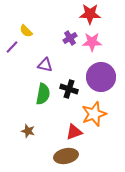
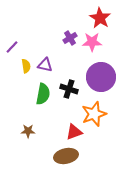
red star: moved 10 px right, 4 px down; rotated 30 degrees clockwise
yellow semicircle: moved 35 px down; rotated 144 degrees counterclockwise
brown star: rotated 16 degrees counterclockwise
